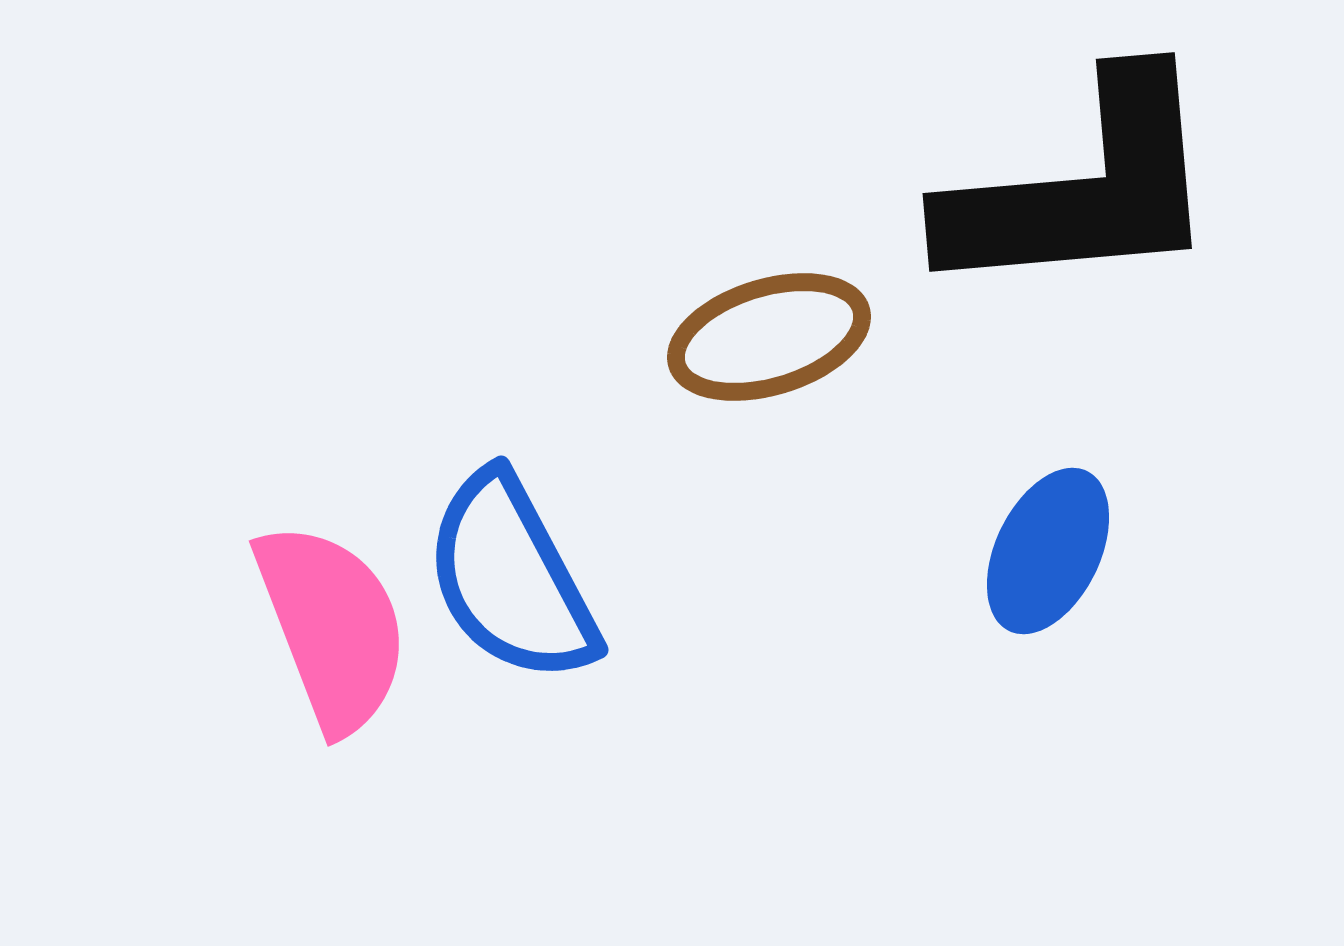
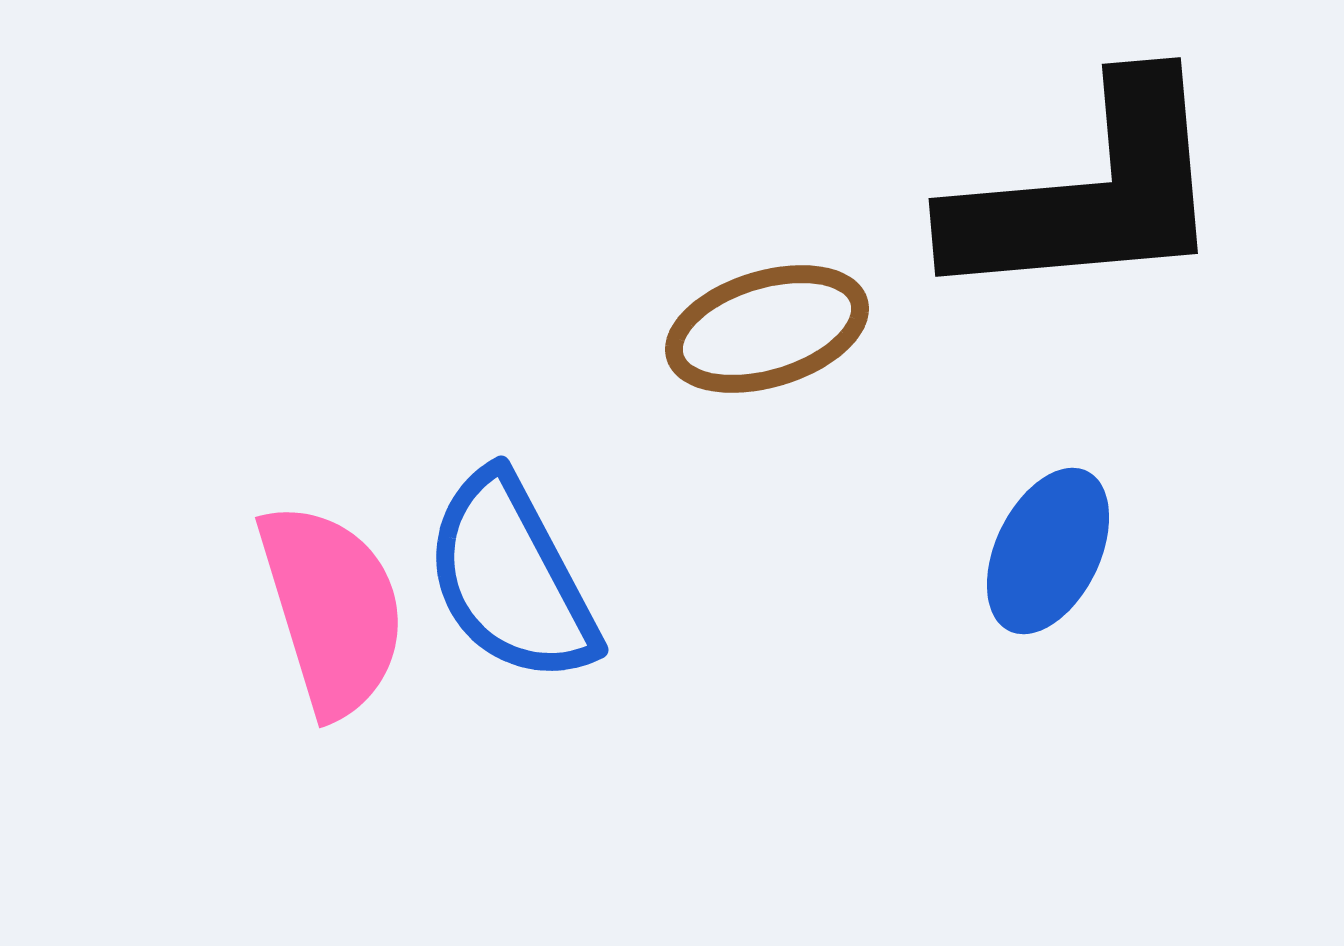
black L-shape: moved 6 px right, 5 px down
brown ellipse: moved 2 px left, 8 px up
pink semicircle: moved 18 px up; rotated 4 degrees clockwise
